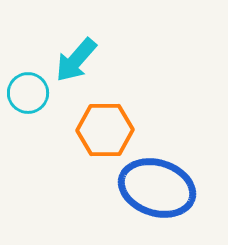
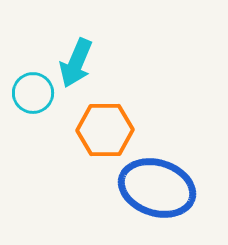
cyan arrow: moved 3 px down; rotated 18 degrees counterclockwise
cyan circle: moved 5 px right
